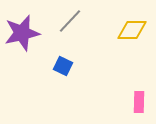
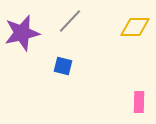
yellow diamond: moved 3 px right, 3 px up
blue square: rotated 12 degrees counterclockwise
